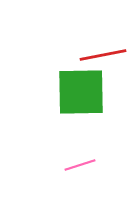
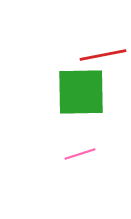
pink line: moved 11 px up
